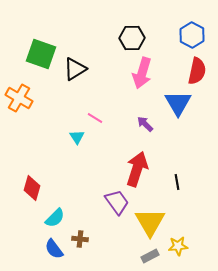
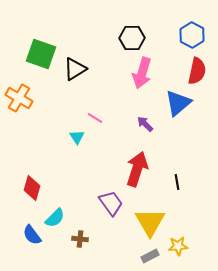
blue triangle: rotated 20 degrees clockwise
purple trapezoid: moved 6 px left, 1 px down
blue semicircle: moved 22 px left, 14 px up
